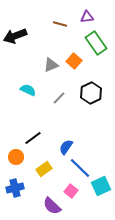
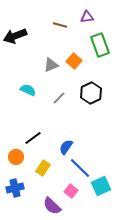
brown line: moved 1 px down
green rectangle: moved 4 px right, 2 px down; rotated 15 degrees clockwise
yellow rectangle: moved 1 px left, 1 px up; rotated 21 degrees counterclockwise
